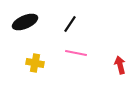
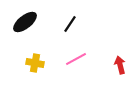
black ellipse: rotated 15 degrees counterclockwise
pink line: moved 6 px down; rotated 40 degrees counterclockwise
